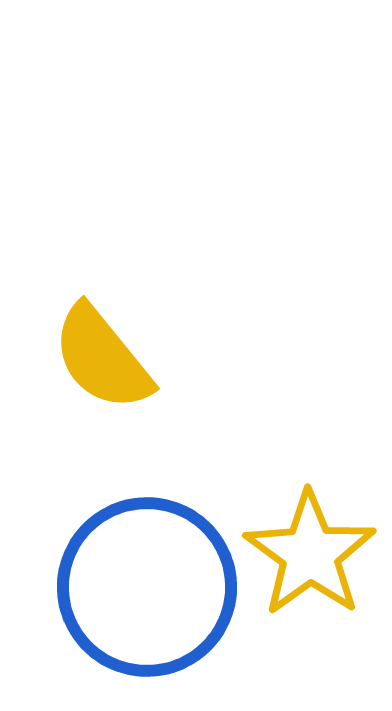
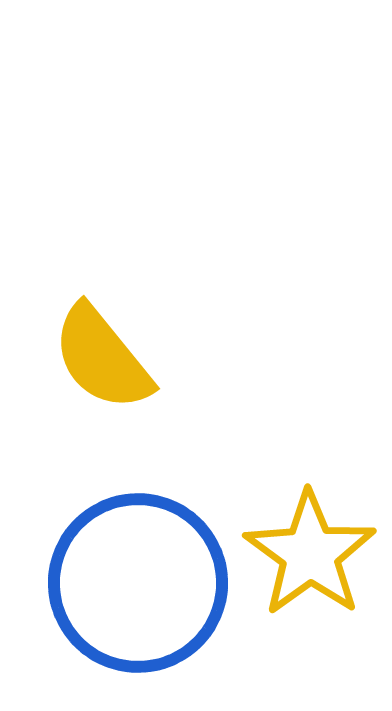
blue circle: moved 9 px left, 4 px up
